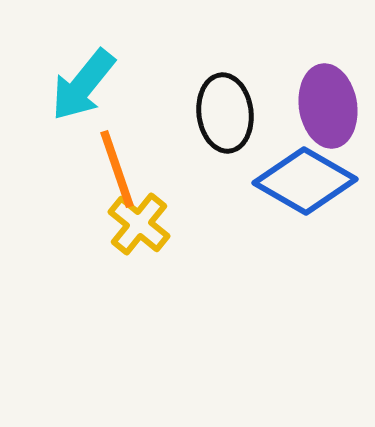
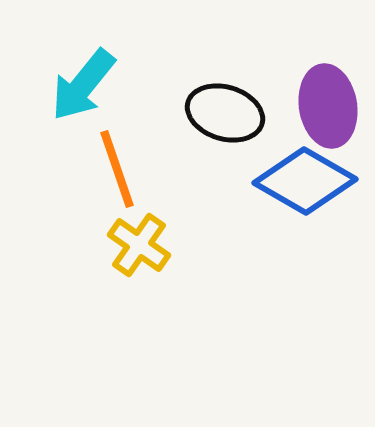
black ellipse: rotated 66 degrees counterclockwise
yellow cross: moved 21 px down; rotated 4 degrees counterclockwise
